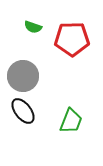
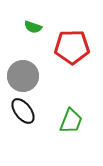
red pentagon: moved 8 px down
